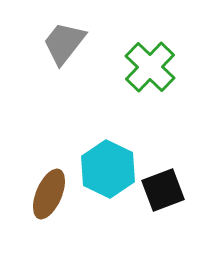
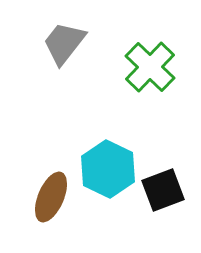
brown ellipse: moved 2 px right, 3 px down
